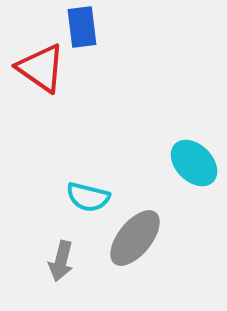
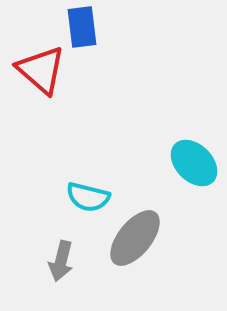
red triangle: moved 2 px down; rotated 6 degrees clockwise
